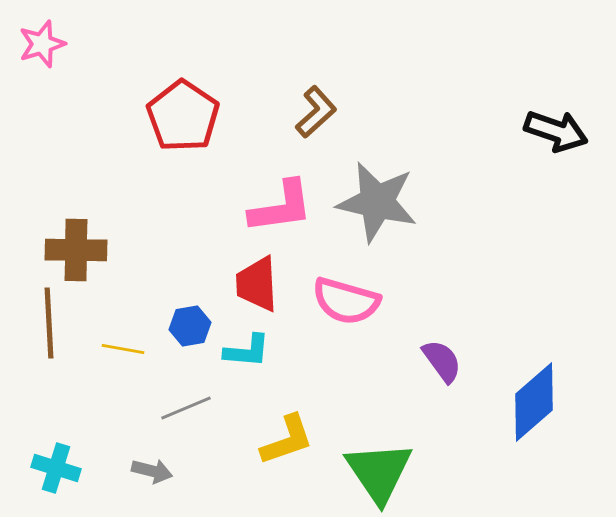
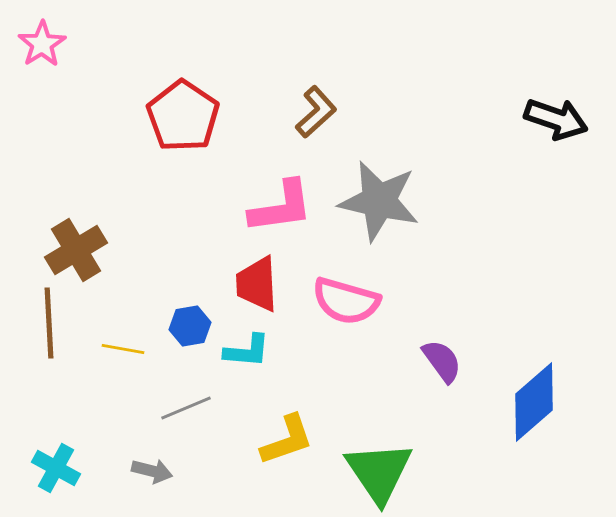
pink star: rotated 15 degrees counterclockwise
black arrow: moved 12 px up
gray star: moved 2 px right, 1 px up
brown cross: rotated 32 degrees counterclockwise
cyan cross: rotated 12 degrees clockwise
